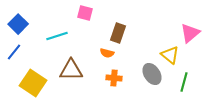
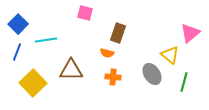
cyan line: moved 11 px left, 4 px down; rotated 10 degrees clockwise
blue line: moved 3 px right; rotated 18 degrees counterclockwise
orange cross: moved 1 px left, 1 px up
yellow square: rotated 12 degrees clockwise
